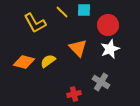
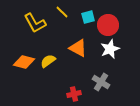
cyan square: moved 4 px right, 7 px down; rotated 16 degrees counterclockwise
orange triangle: rotated 18 degrees counterclockwise
